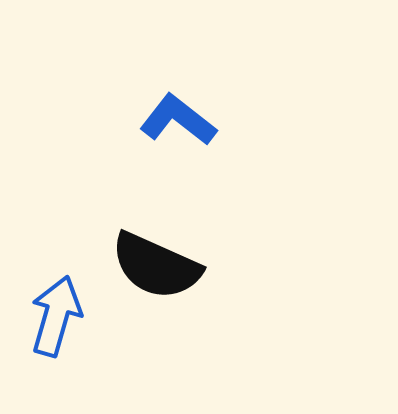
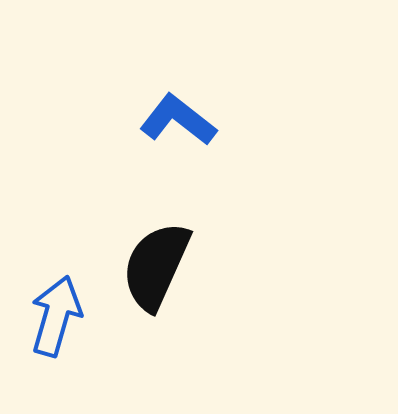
black semicircle: rotated 90 degrees clockwise
